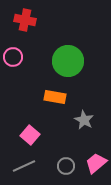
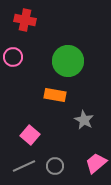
orange rectangle: moved 2 px up
gray circle: moved 11 px left
